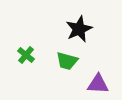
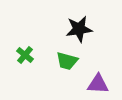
black star: rotated 16 degrees clockwise
green cross: moved 1 px left
